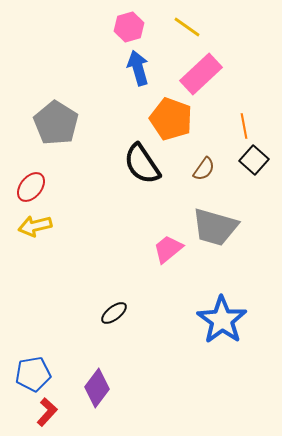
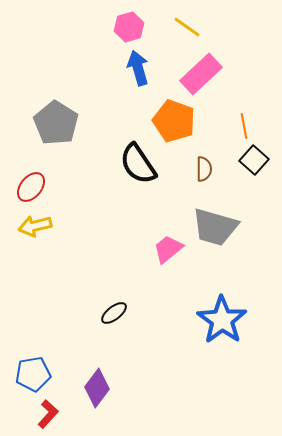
orange pentagon: moved 3 px right, 2 px down
black semicircle: moved 4 px left
brown semicircle: rotated 35 degrees counterclockwise
red L-shape: moved 1 px right, 2 px down
